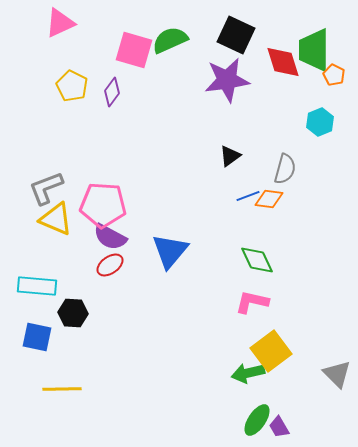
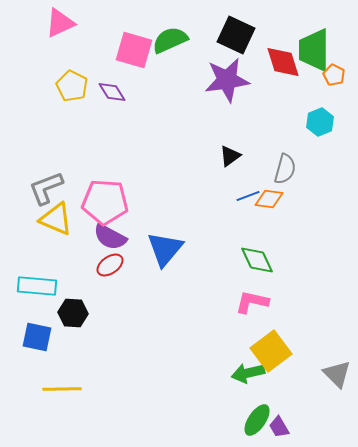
purple diamond: rotated 68 degrees counterclockwise
pink pentagon: moved 2 px right, 3 px up
blue triangle: moved 5 px left, 2 px up
